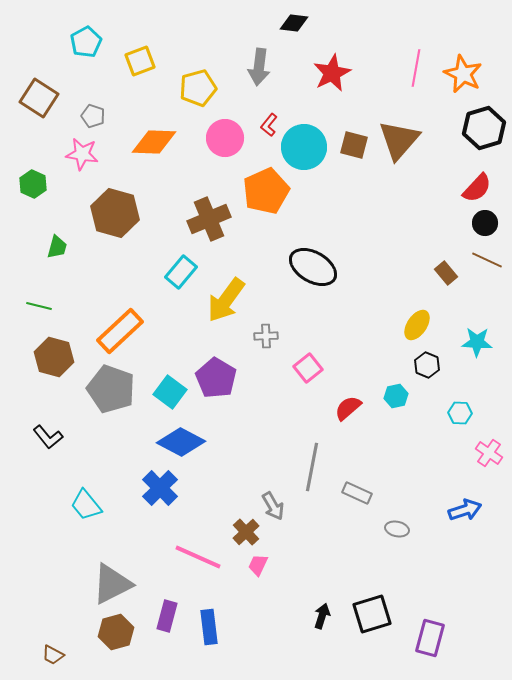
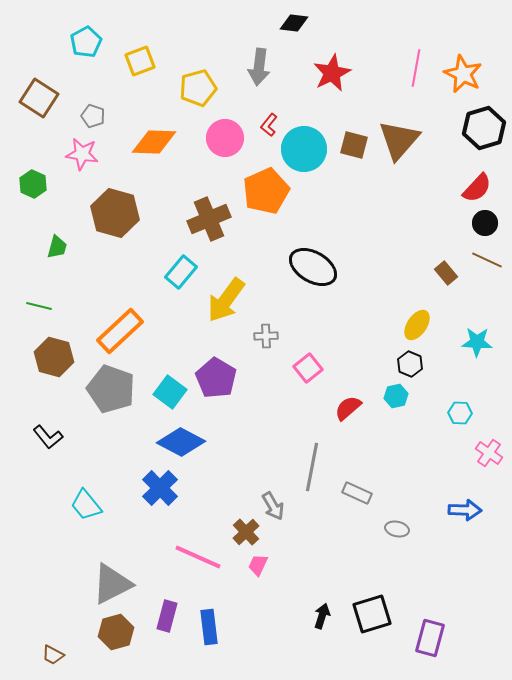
cyan circle at (304, 147): moved 2 px down
black hexagon at (427, 365): moved 17 px left, 1 px up
blue arrow at (465, 510): rotated 20 degrees clockwise
